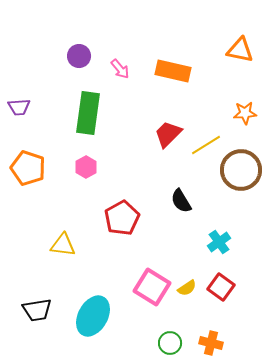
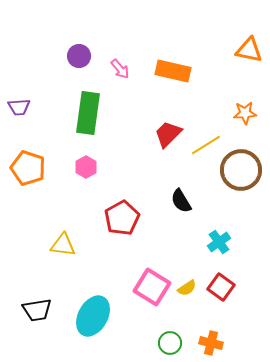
orange triangle: moved 9 px right
